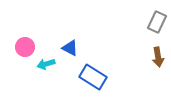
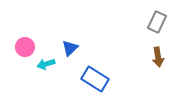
blue triangle: rotated 48 degrees clockwise
blue rectangle: moved 2 px right, 2 px down
